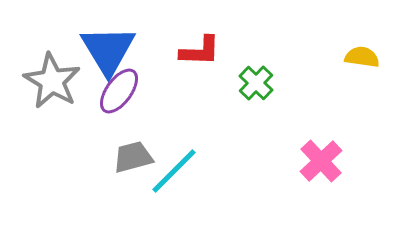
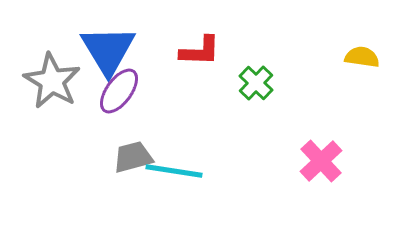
cyan line: rotated 54 degrees clockwise
